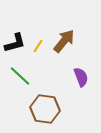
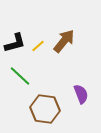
yellow line: rotated 16 degrees clockwise
purple semicircle: moved 17 px down
